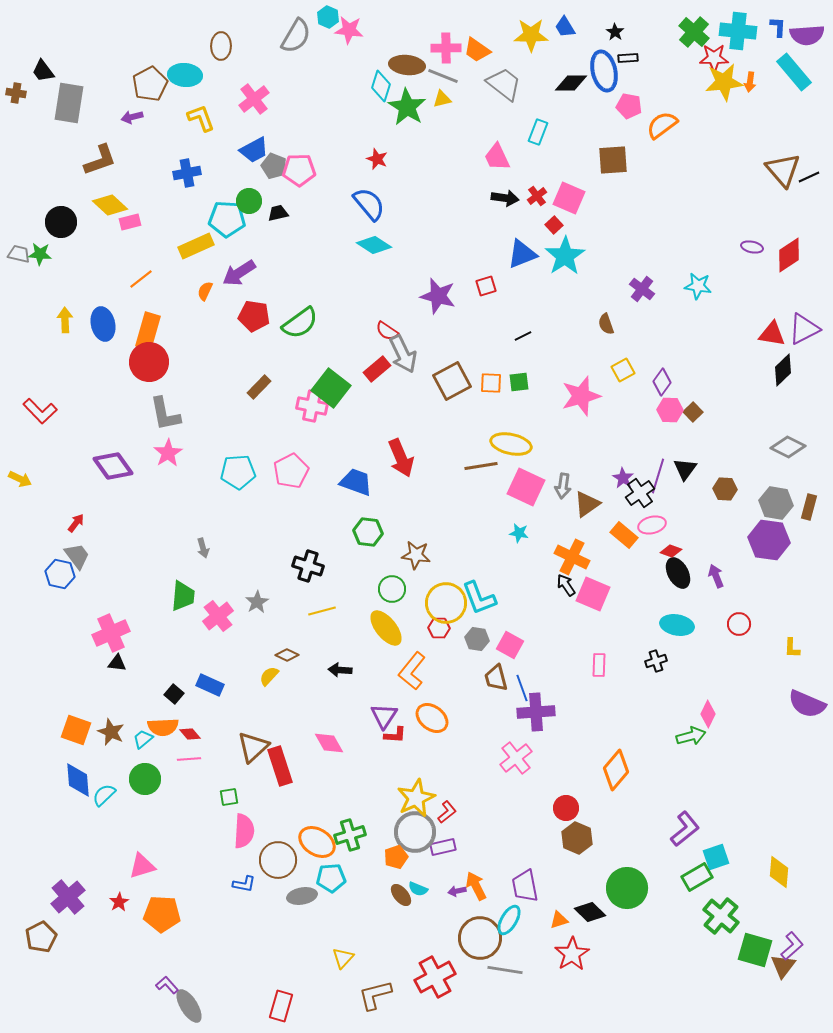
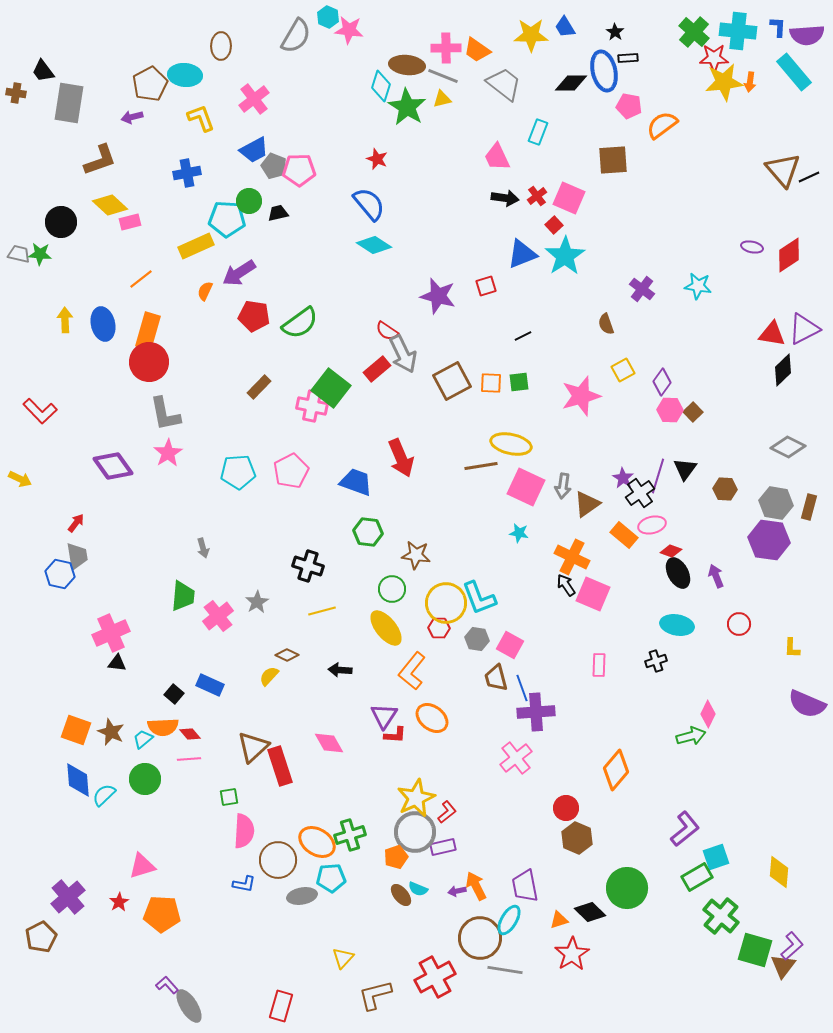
gray trapezoid at (77, 556): rotated 28 degrees clockwise
